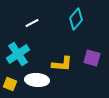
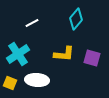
yellow L-shape: moved 2 px right, 10 px up
yellow square: moved 1 px up
